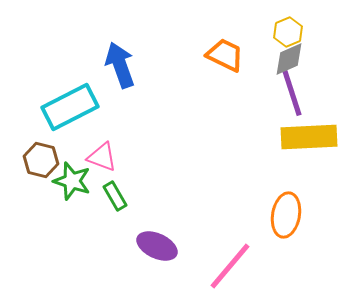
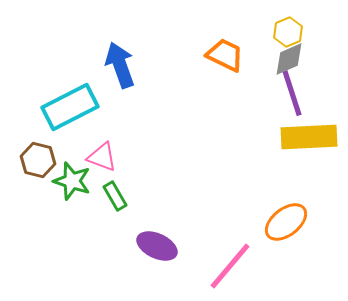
brown hexagon: moved 3 px left
orange ellipse: moved 7 px down; rotated 42 degrees clockwise
